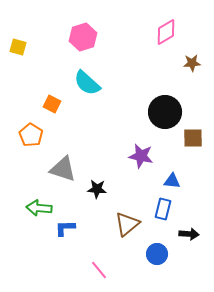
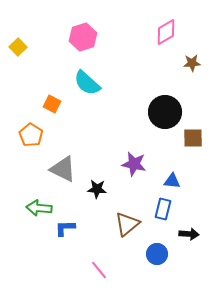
yellow square: rotated 30 degrees clockwise
purple star: moved 7 px left, 8 px down
gray triangle: rotated 8 degrees clockwise
